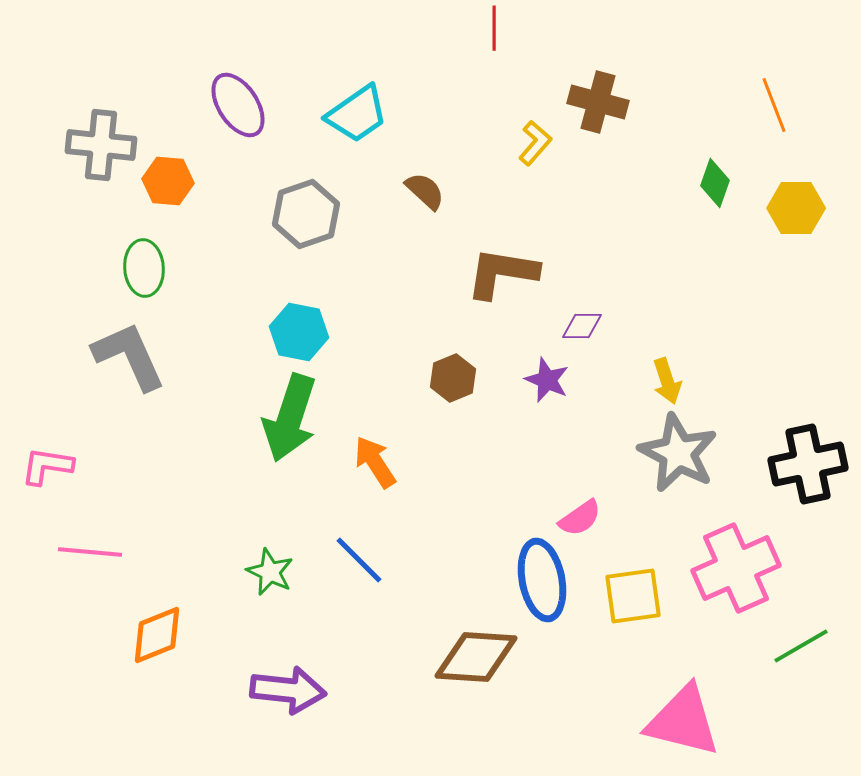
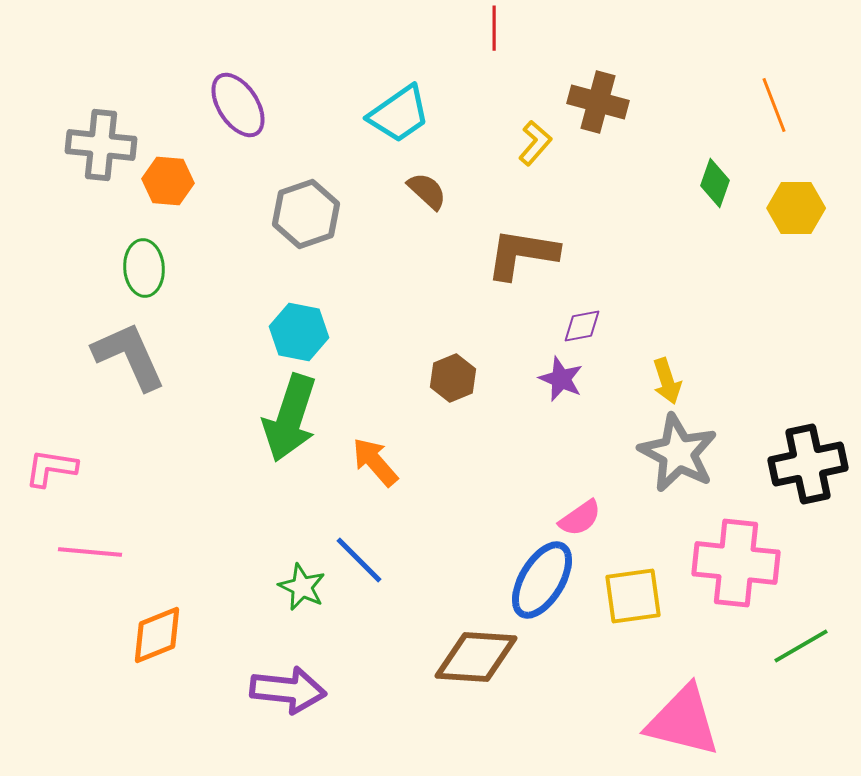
cyan trapezoid: moved 42 px right
brown semicircle: moved 2 px right
brown L-shape: moved 20 px right, 19 px up
purple diamond: rotated 12 degrees counterclockwise
purple star: moved 14 px right, 1 px up
orange arrow: rotated 8 degrees counterclockwise
pink L-shape: moved 4 px right, 2 px down
pink cross: moved 5 px up; rotated 30 degrees clockwise
green star: moved 32 px right, 15 px down
blue ellipse: rotated 42 degrees clockwise
